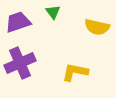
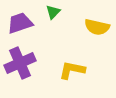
green triangle: rotated 21 degrees clockwise
purple trapezoid: moved 2 px right, 1 px down
yellow L-shape: moved 3 px left, 2 px up
